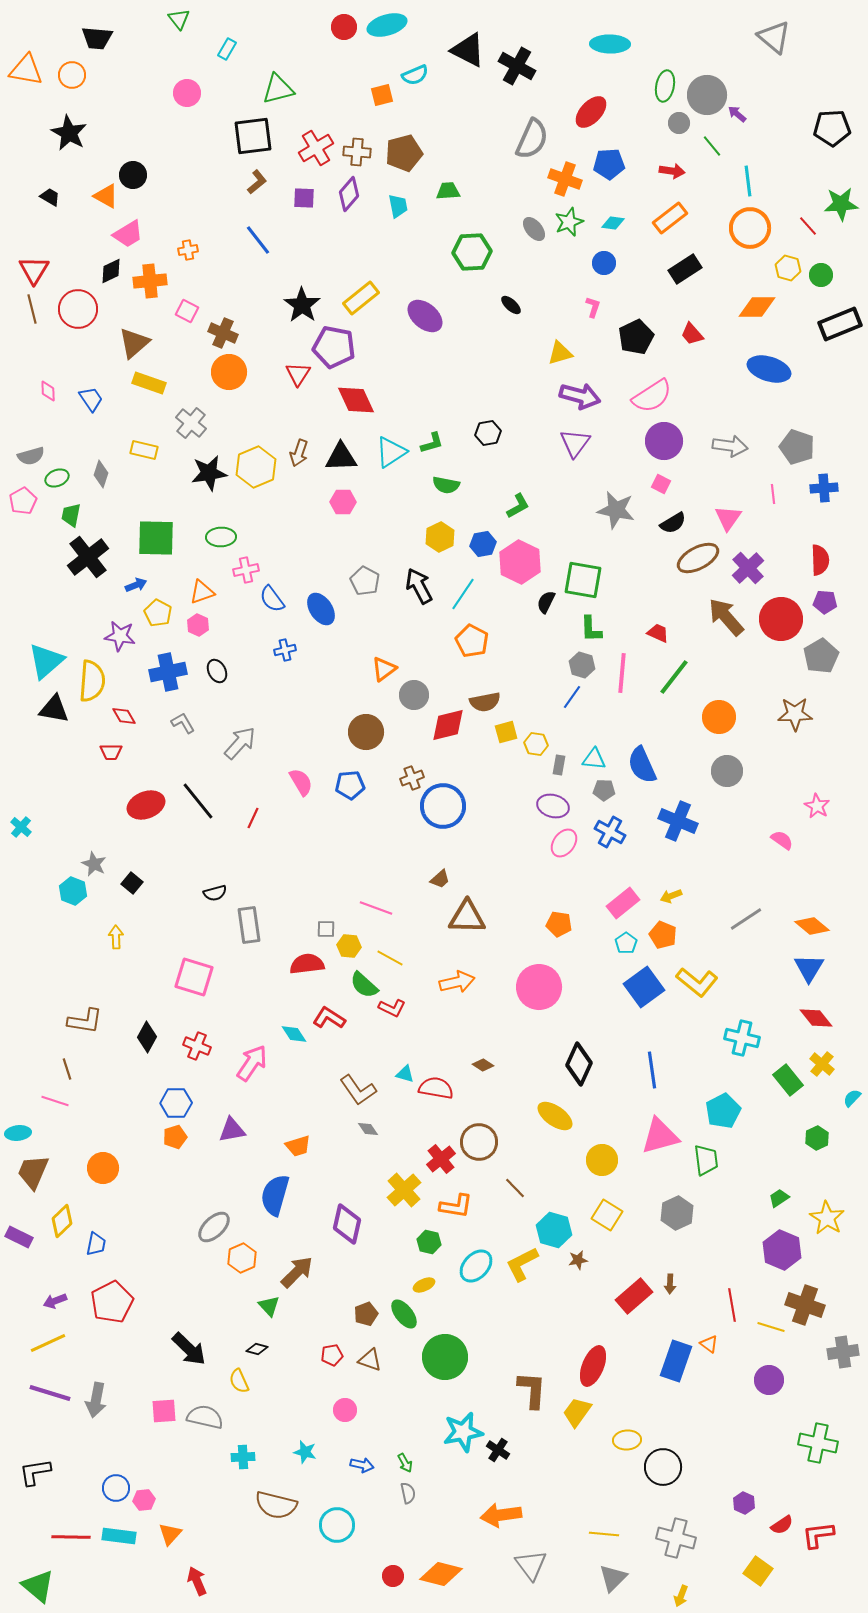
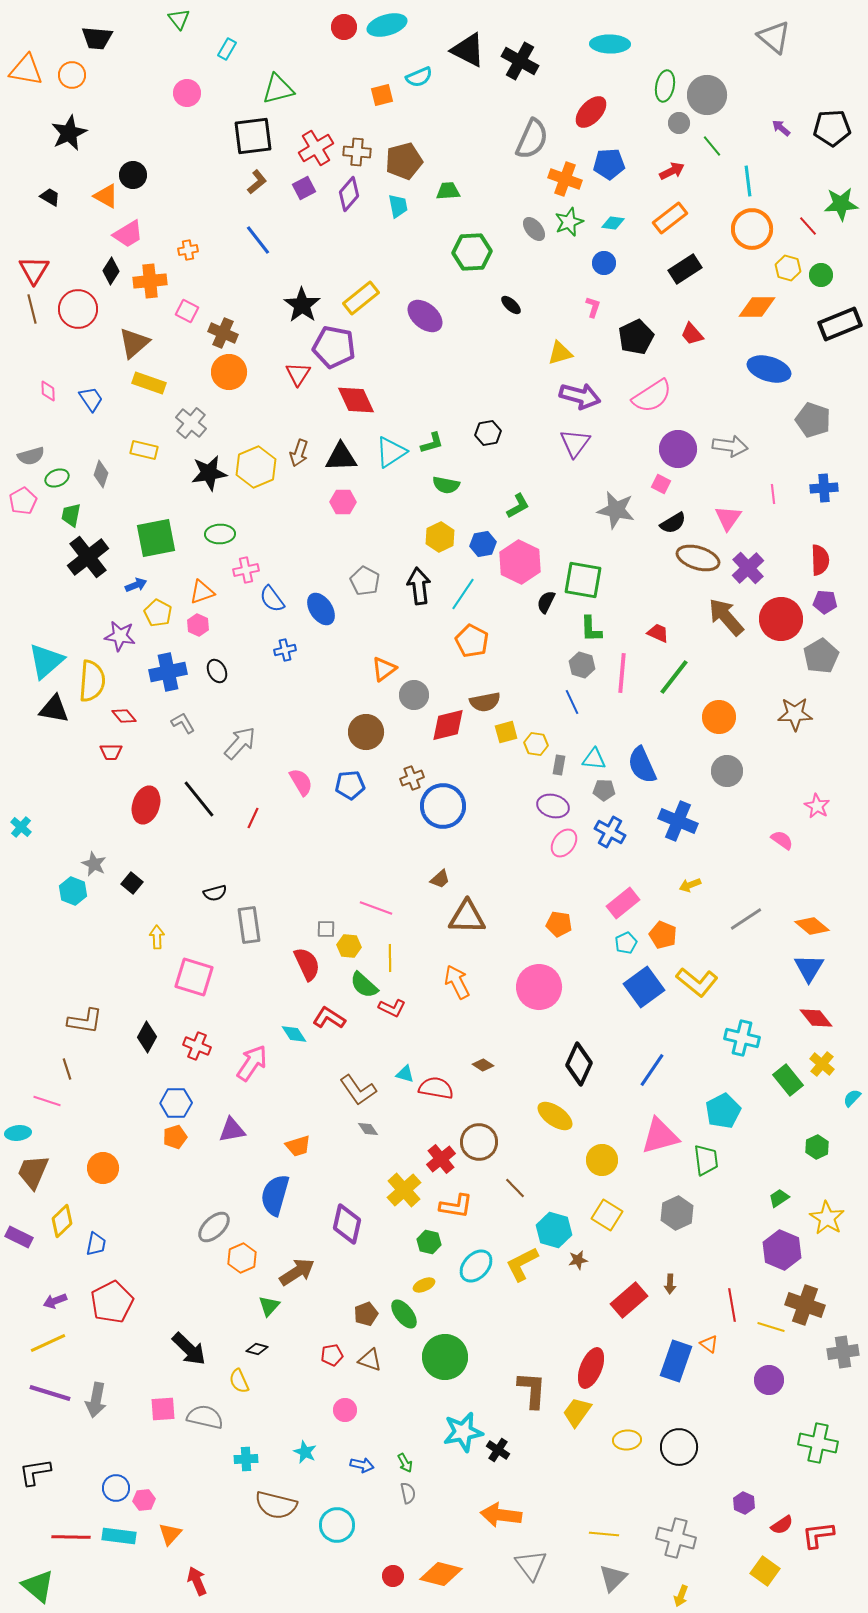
black cross at (517, 66): moved 3 px right, 5 px up
cyan semicircle at (415, 75): moved 4 px right, 2 px down
purple arrow at (737, 114): moved 44 px right, 14 px down
black star at (69, 133): rotated 18 degrees clockwise
brown pentagon at (404, 153): moved 8 px down
red arrow at (672, 171): rotated 35 degrees counterclockwise
purple square at (304, 198): moved 10 px up; rotated 30 degrees counterclockwise
orange circle at (750, 228): moved 2 px right, 1 px down
black diamond at (111, 271): rotated 32 degrees counterclockwise
purple circle at (664, 441): moved 14 px right, 8 px down
gray pentagon at (797, 447): moved 16 px right, 27 px up
green ellipse at (221, 537): moved 1 px left, 3 px up
green square at (156, 538): rotated 12 degrees counterclockwise
brown ellipse at (698, 558): rotated 45 degrees clockwise
black arrow at (419, 586): rotated 21 degrees clockwise
blue line at (572, 697): moved 5 px down; rotated 60 degrees counterclockwise
red diamond at (124, 716): rotated 10 degrees counterclockwise
black line at (198, 801): moved 1 px right, 2 px up
red ellipse at (146, 805): rotated 51 degrees counterclockwise
yellow arrow at (671, 896): moved 19 px right, 11 px up
yellow arrow at (116, 937): moved 41 px right
cyan pentagon at (626, 943): rotated 10 degrees clockwise
yellow line at (390, 958): rotated 60 degrees clockwise
red semicircle at (307, 964): rotated 72 degrees clockwise
orange arrow at (457, 982): rotated 104 degrees counterclockwise
blue line at (652, 1070): rotated 42 degrees clockwise
pink line at (55, 1101): moved 8 px left
green hexagon at (817, 1138): moved 9 px down
brown arrow at (297, 1272): rotated 12 degrees clockwise
red rectangle at (634, 1296): moved 5 px left, 4 px down
green triangle at (269, 1306): rotated 25 degrees clockwise
red ellipse at (593, 1366): moved 2 px left, 2 px down
pink square at (164, 1411): moved 1 px left, 2 px up
cyan star at (305, 1452): rotated 10 degrees clockwise
cyan cross at (243, 1457): moved 3 px right, 2 px down
black circle at (663, 1467): moved 16 px right, 20 px up
orange arrow at (501, 1515): rotated 15 degrees clockwise
yellow square at (758, 1571): moved 7 px right
